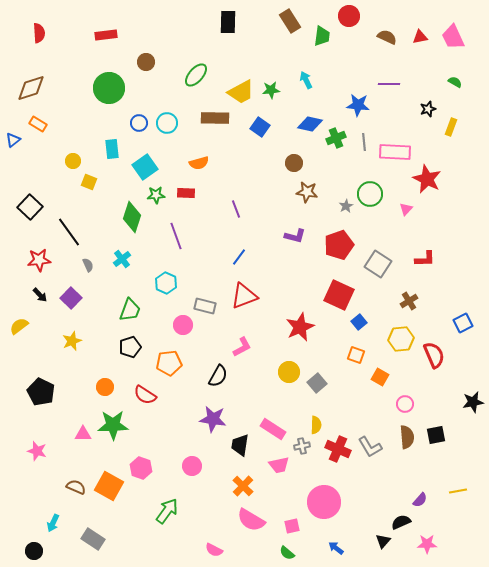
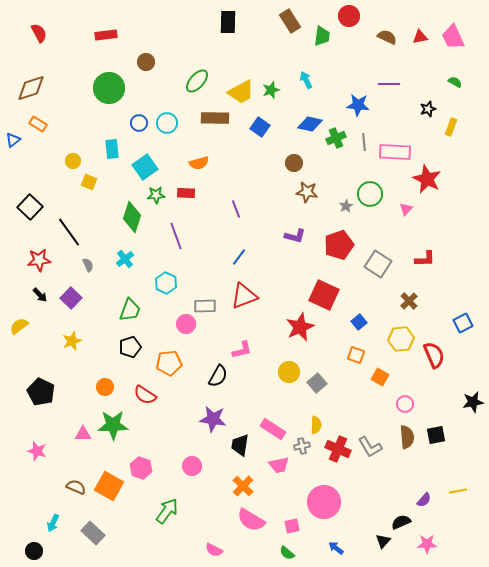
red semicircle at (39, 33): rotated 24 degrees counterclockwise
green ellipse at (196, 75): moved 1 px right, 6 px down
green star at (271, 90): rotated 12 degrees counterclockwise
cyan cross at (122, 259): moved 3 px right
red square at (339, 295): moved 15 px left
brown cross at (409, 301): rotated 12 degrees counterclockwise
gray rectangle at (205, 306): rotated 15 degrees counterclockwise
pink circle at (183, 325): moved 3 px right, 1 px up
pink L-shape at (242, 347): moved 3 px down; rotated 15 degrees clockwise
purple semicircle at (420, 500): moved 4 px right
gray rectangle at (93, 539): moved 6 px up; rotated 10 degrees clockwise
